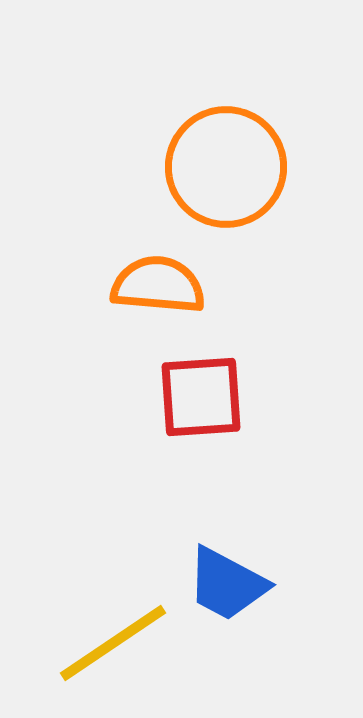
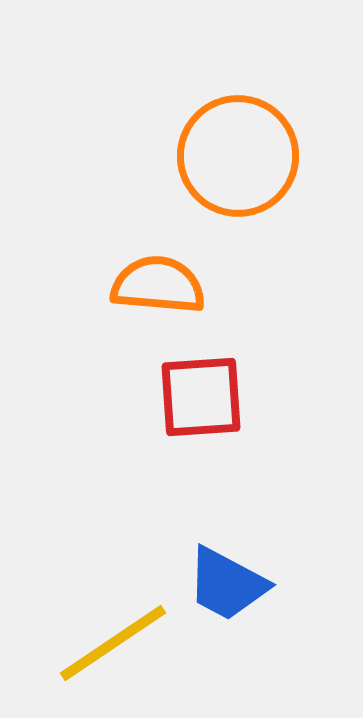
orange circle: moved 12 px right, 11 px up
